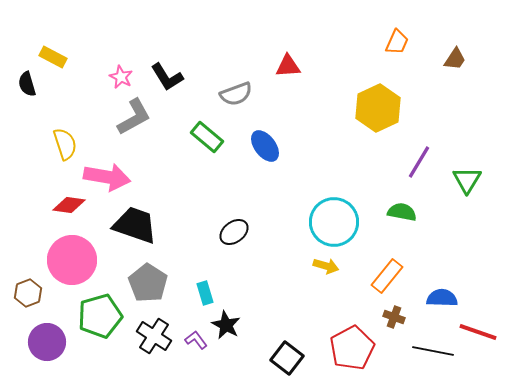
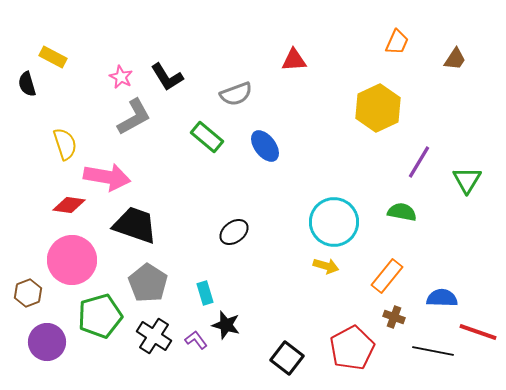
red triangle: moved 6 px right, 6 px up
black star: rotated 12 degrees counterclockwise
